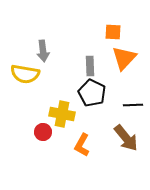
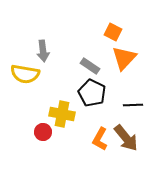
orange square: rotated 24 degrees clockwise
gray rectangle: rotated 54 degrees counterclockwise
orange L-shape: moved 18 px right, 6 px up
